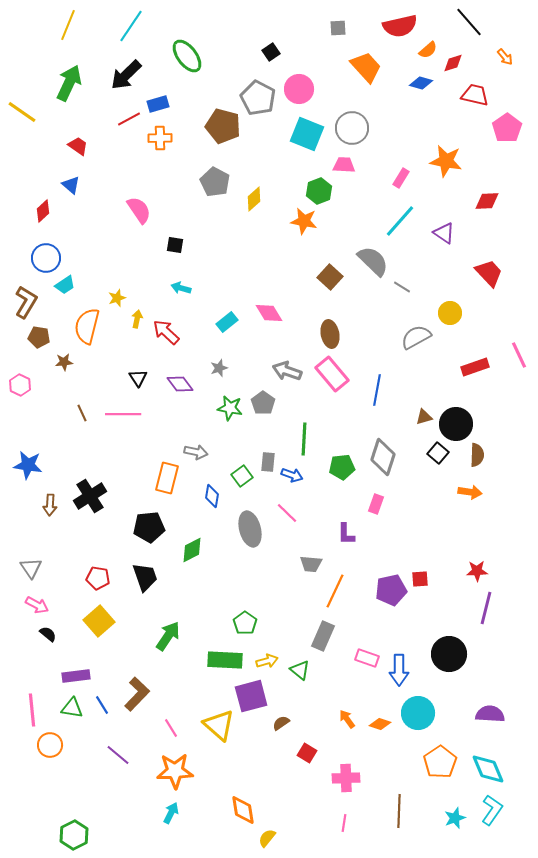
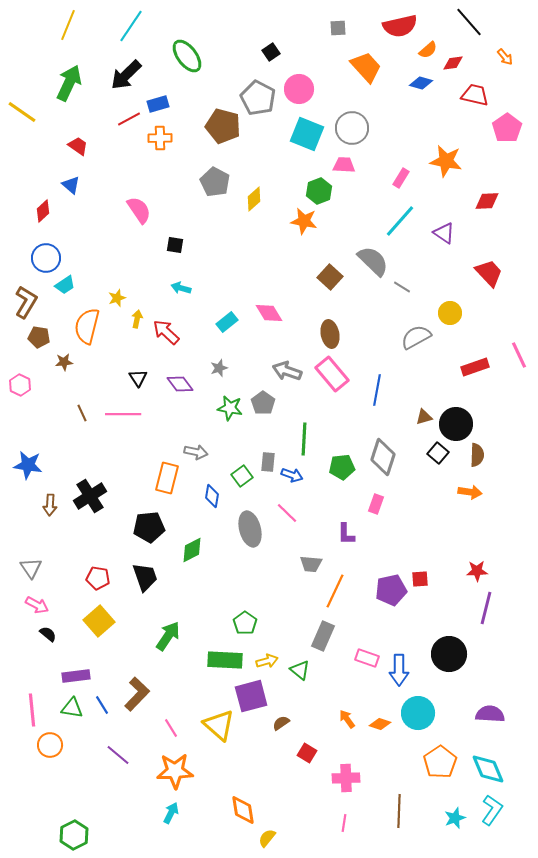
red diamond at (453, 63): rotated 10 degrees clockwise
